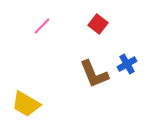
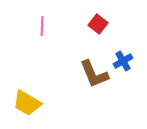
pink line: rotated 42 degrees counterclockwise
blue cross: moved 4 px left, 3 px up
yellow trapezoid: moved 1 px right, 1 px up
